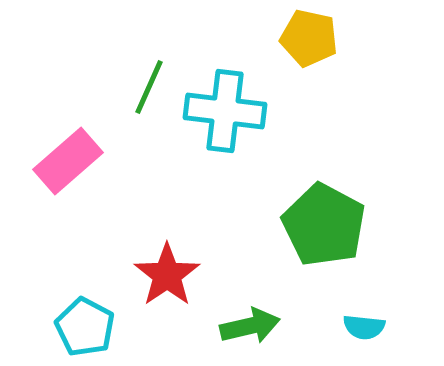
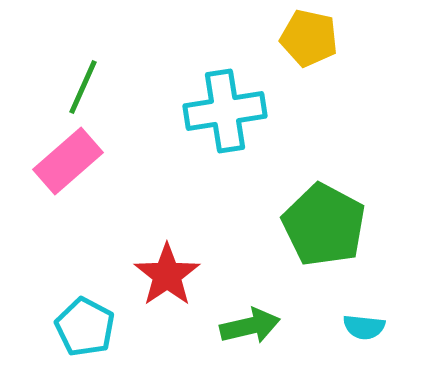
green line: moved 66 px left
cyan cross: rotated 16 degrees counterclockwise
